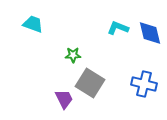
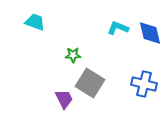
cyan trapezoid: moved 2 px right, 2 px up
